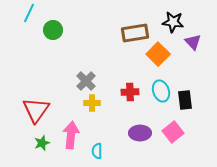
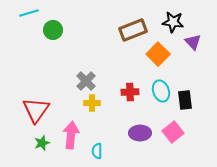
cyan line: rotated 48 degrees clockwise
brown rectangle: moved 2 px left, 3 px up; rotated 12 degrees counterclockwise
